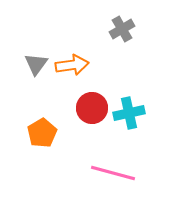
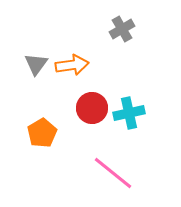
pink line: rotated 24 degrees clockwise
